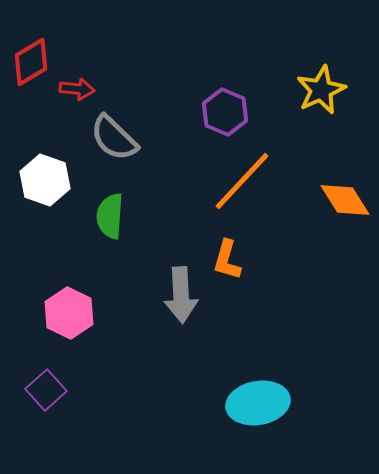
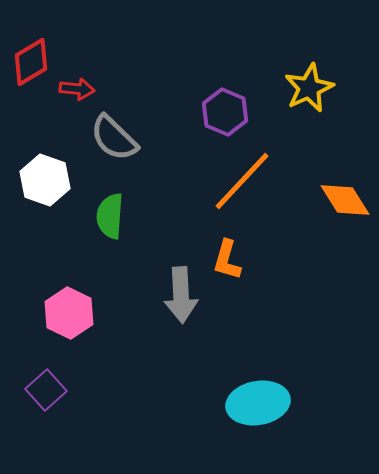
yellow star: moved 12 px left, 2 px up
